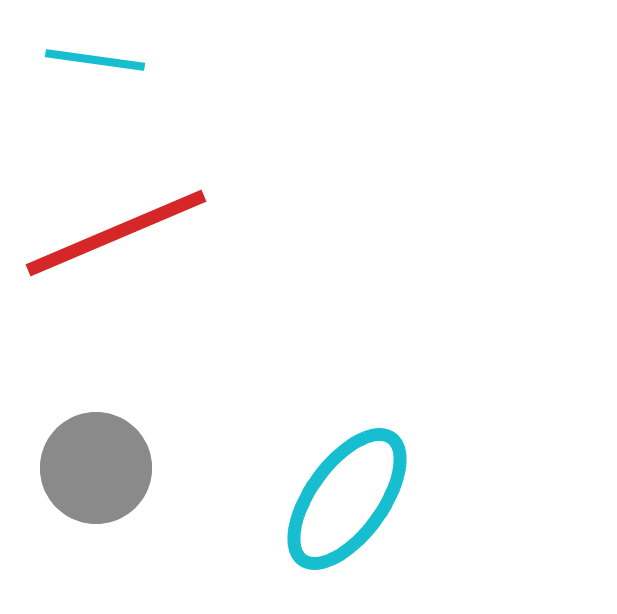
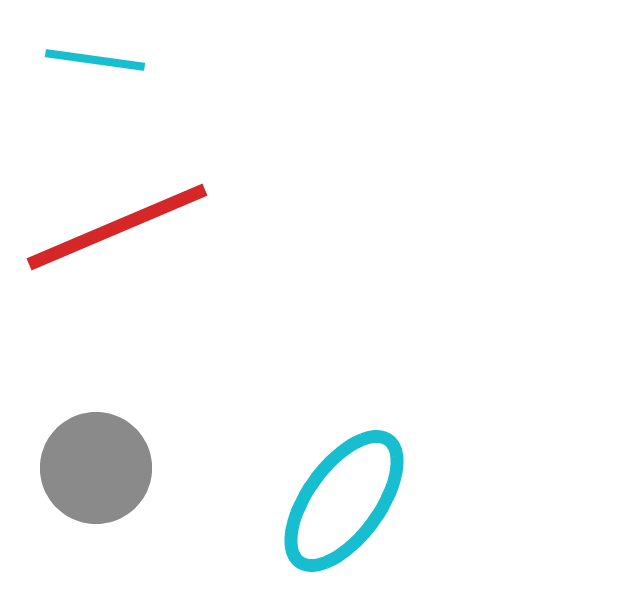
red line: moved 1 px right, 6 px up
cyan ellipse: moved 3 px left, 2 px down
